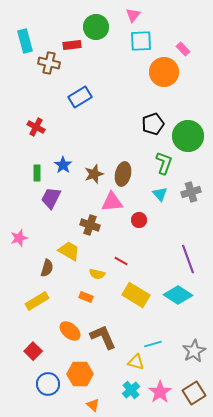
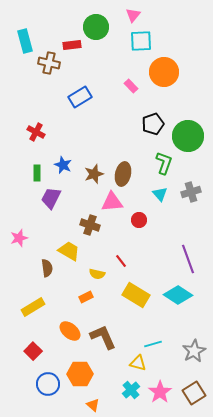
pink rectangle at (183, 49): moved 52 px left, 37 px down
red cross at (36, 127): moved 5 px down
blue star at (63, 165): rotated 12 degrees counterclockwise
red line at (121, 261): rotated 24 degrees clockwise
brown semicircle at (47, 268): rotated 24 degrees counterclockwise
orange rectangle at (86, 297): rotated 48 degrees counterclockwise
yellow rectangle at (37, 301): moved 4 px left, 6 px down
yellow triangle at (136, 362): moved 2 px right, 1 px down
